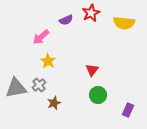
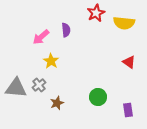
red star: moved 5 px right
purple semicircle: moved 10 px down; rotated 72 degrees counterclockwise
yellow star: moved 3 px right
red triangle: moved 37 px right, 8 px up; rotated 32 degrees counterclockwise
gray triangle: rotated 15 degrees clockwise
green circle: moved 2 px down
brown star: moved 3 px right
purple rectangle: rotated 32 degrees counterclockwise
